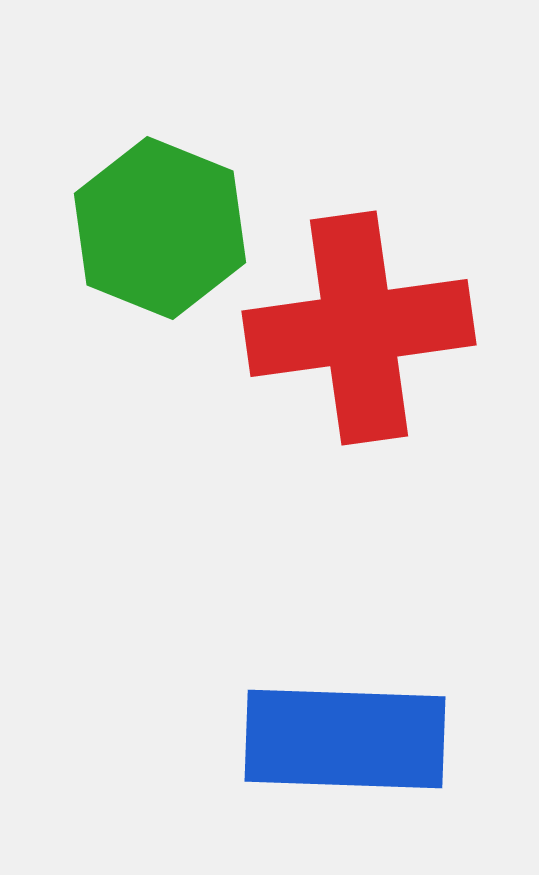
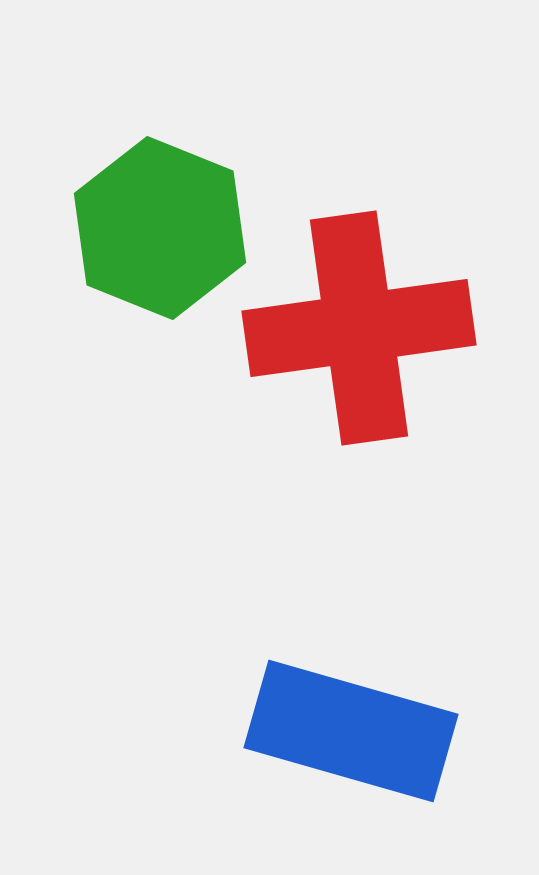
blue rectangle: moved 6 px right, 8 px up; rotated 14 degrees clockwise
